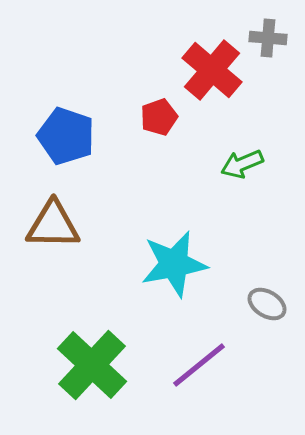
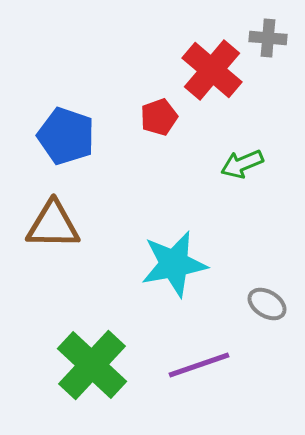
purple line: rotated 20 degrees clockwise
